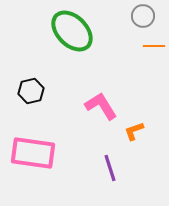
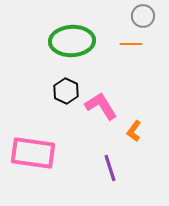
green ellipse: moved 10 px down; rotated 48 degrees counterclockwise
orange line: moved 23 px left, 2 px up
black hexagon: moved 35 px right; rotated 20 degrees counterclockwise
orange L-shape: rotated 35 degrees counterclockwise
